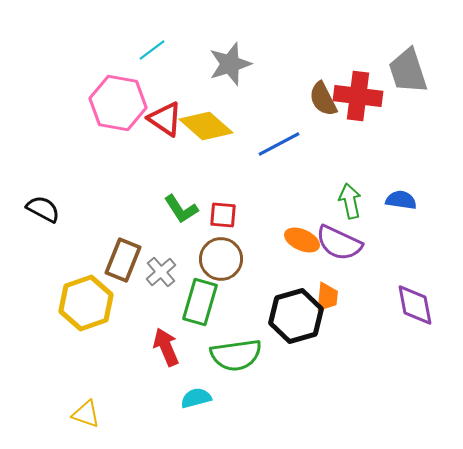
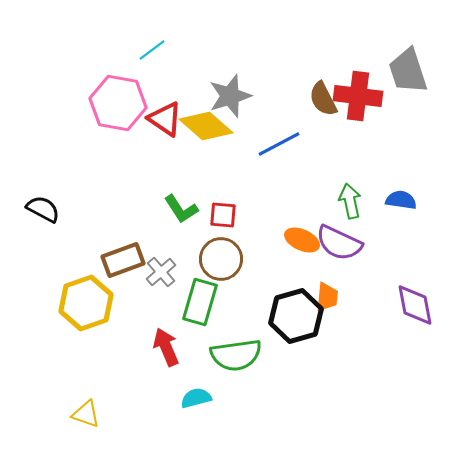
gray star: moved 32 px down
brown rectangle: rotated 48 degrees clockwise
